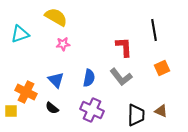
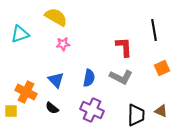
gray L-shape: rotated 25 degrees counterclockwise
